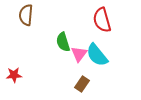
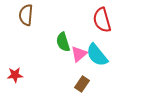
pink triangle: rotated 12 degrees clockwise
red star: moved 1 px right
